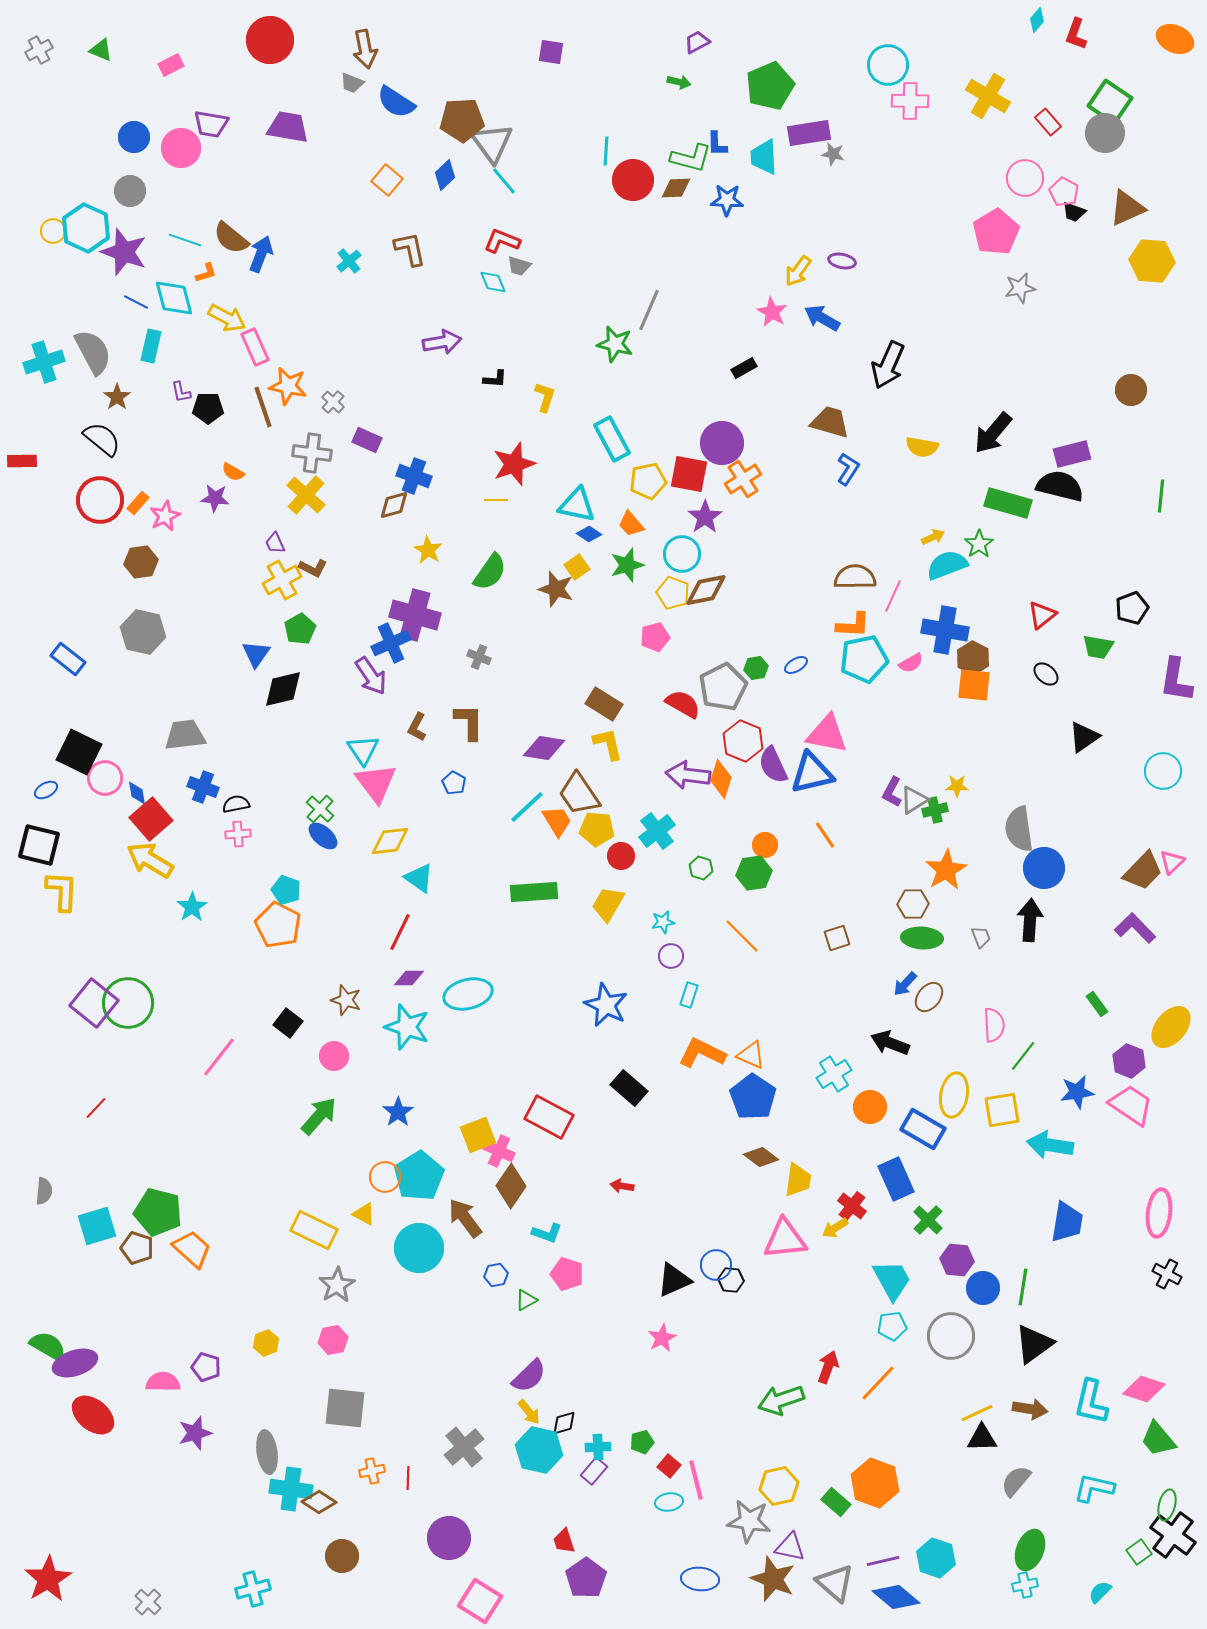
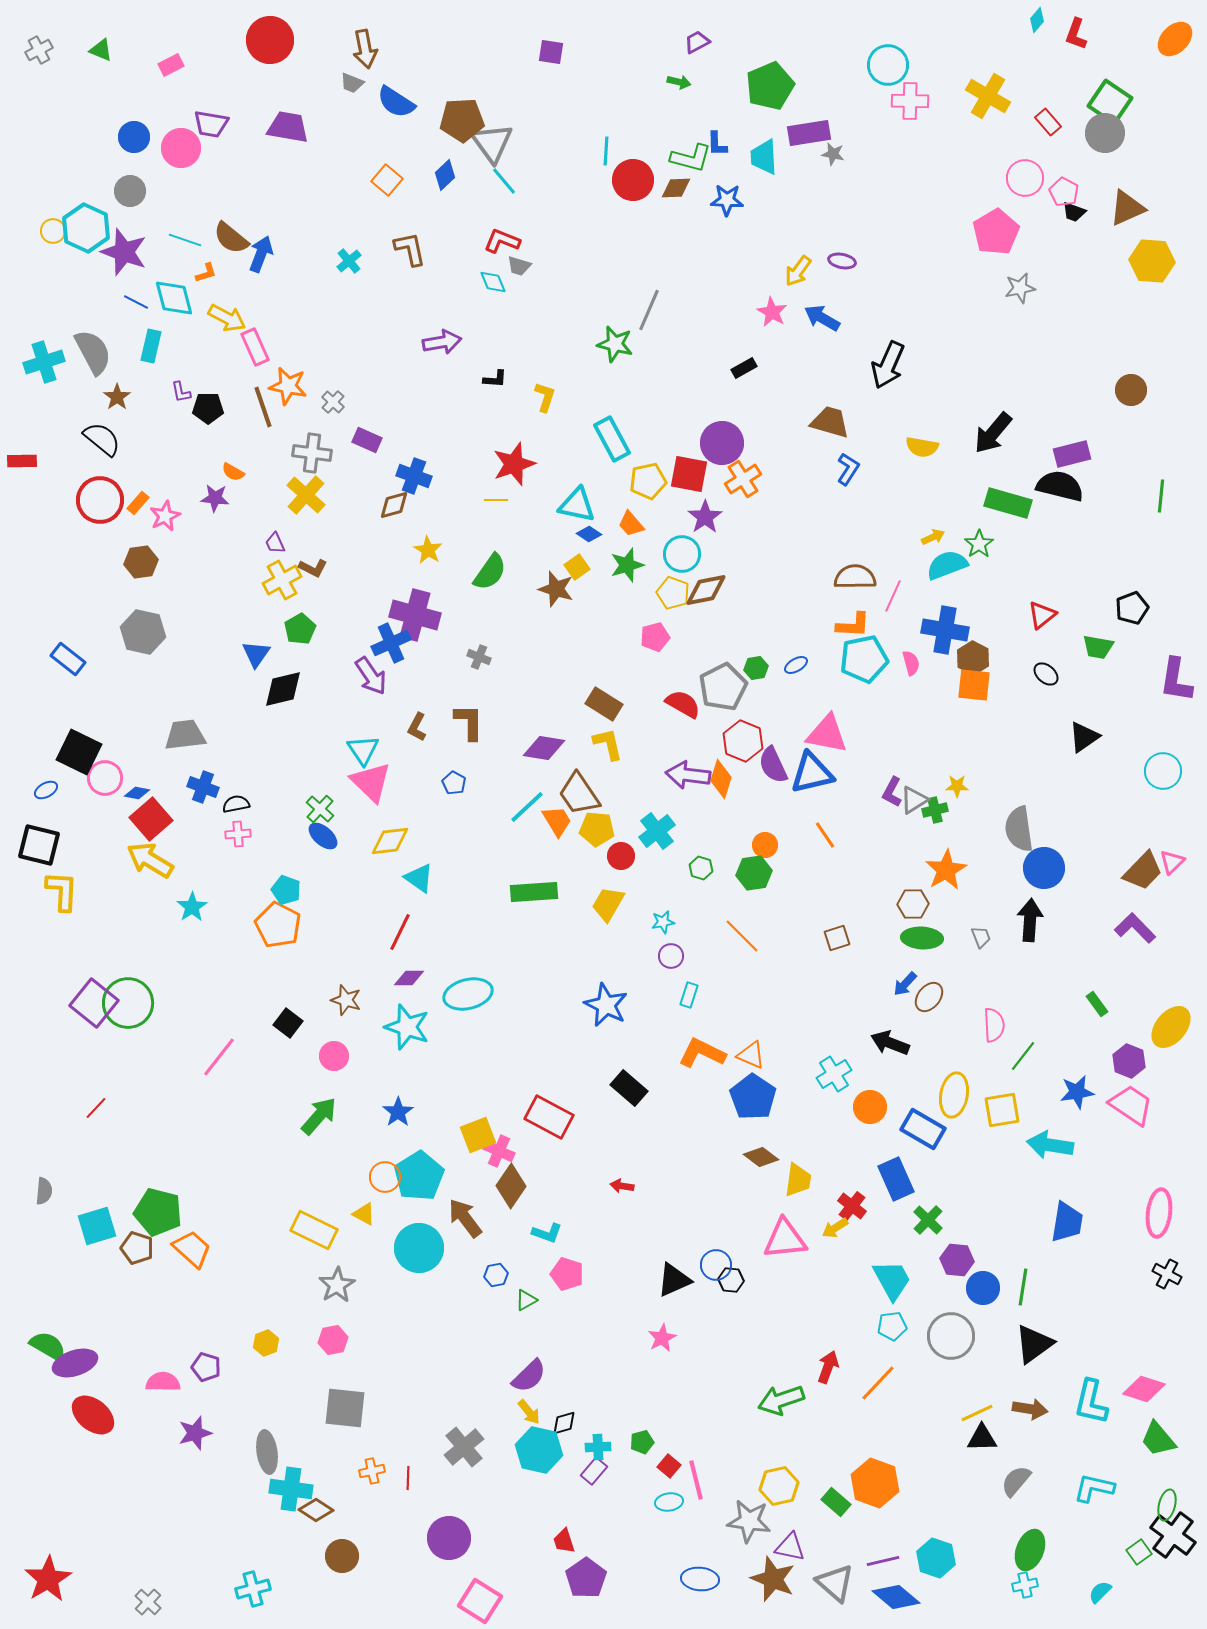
orange ellipse at (1175, 39): rotated 69 degrees counterclockwise
pink semicircle at (911, 663): rotated 75 degrees counterclockwise
pink triangle at (376, 783): moved 5 px left, 1 px up; rotated 9 degrees counterclockwise
blue diamond at (137, 793): rotated 70 degrees counterclockwise
brown diamond at (319, 1502): moved 3 px left, 8 px down
